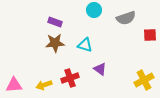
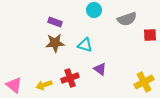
gray semicircle: moved 1 px right, 1 px down
yellow cross: moved 2 px down
pink triangle: rotated 42 degrees clockwise
